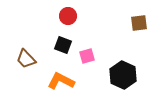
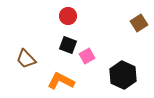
brown square: rotated 24 degrees counterclockwise
black square: moved 5 px right
pink square: rotated 14 degrees counterclockwise
